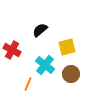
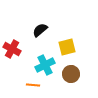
red cross: moved 1 px up
cyan cross: rotated 24 degrees clockwise
orange line: moved 5 px right, 1 px down; rotated 72 degrees clockwise
